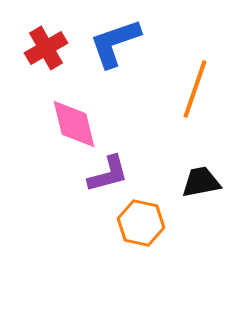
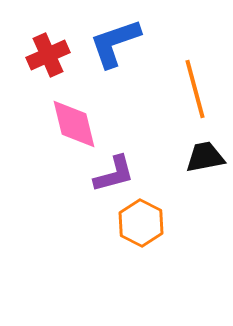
red cross: moved 2 px right, 7 px down; rotated 6 degrees clockwise
orange line: rotated 34 degrees counterclockwise
purple L-shape: moved 6 px right
black trapezoid: moved 4 px right, 25 px up
orange hexagon: rotated 15 degrees clockwise
